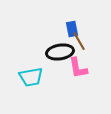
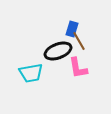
blue rectangle: rotated 28 degrees clockwise
black ellipse: moved 2 px left, 1 px up; rotated 12 degrees counterclockwise
cyan trapezoid: moved 4 px up
